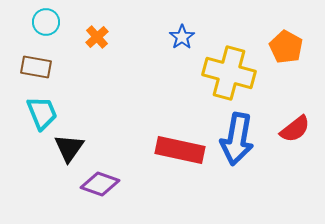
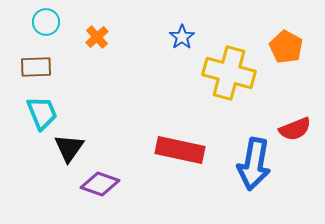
brown rectangle: rotated 12 degrees counterclockwise
red semicircle: rotated 16 degrees clockwise
blue arrow: moved 17 px right, 25 px down
